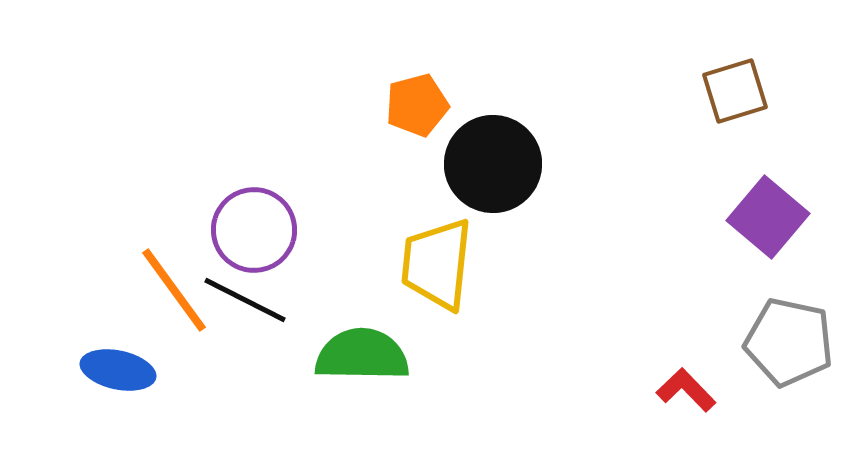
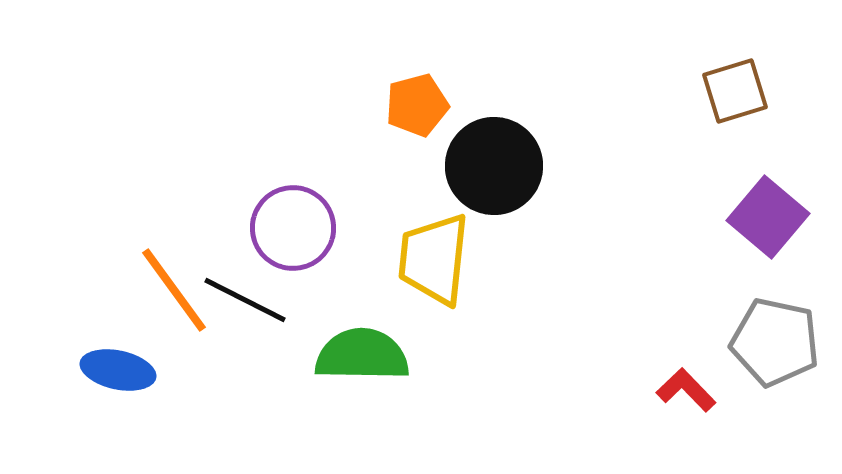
black circle: moved 1 px right, 2 px down
purple circle: moved 39 px right, 2 px up
yellow trapezoid: moved 3 px left, 5 px up
gray pentagon: moved 14 px left
